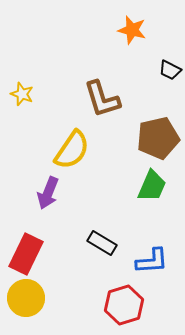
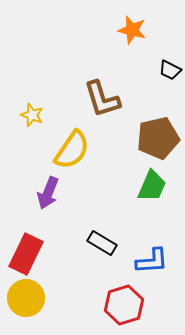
yellow star: moved 10 px right, 21 px down
